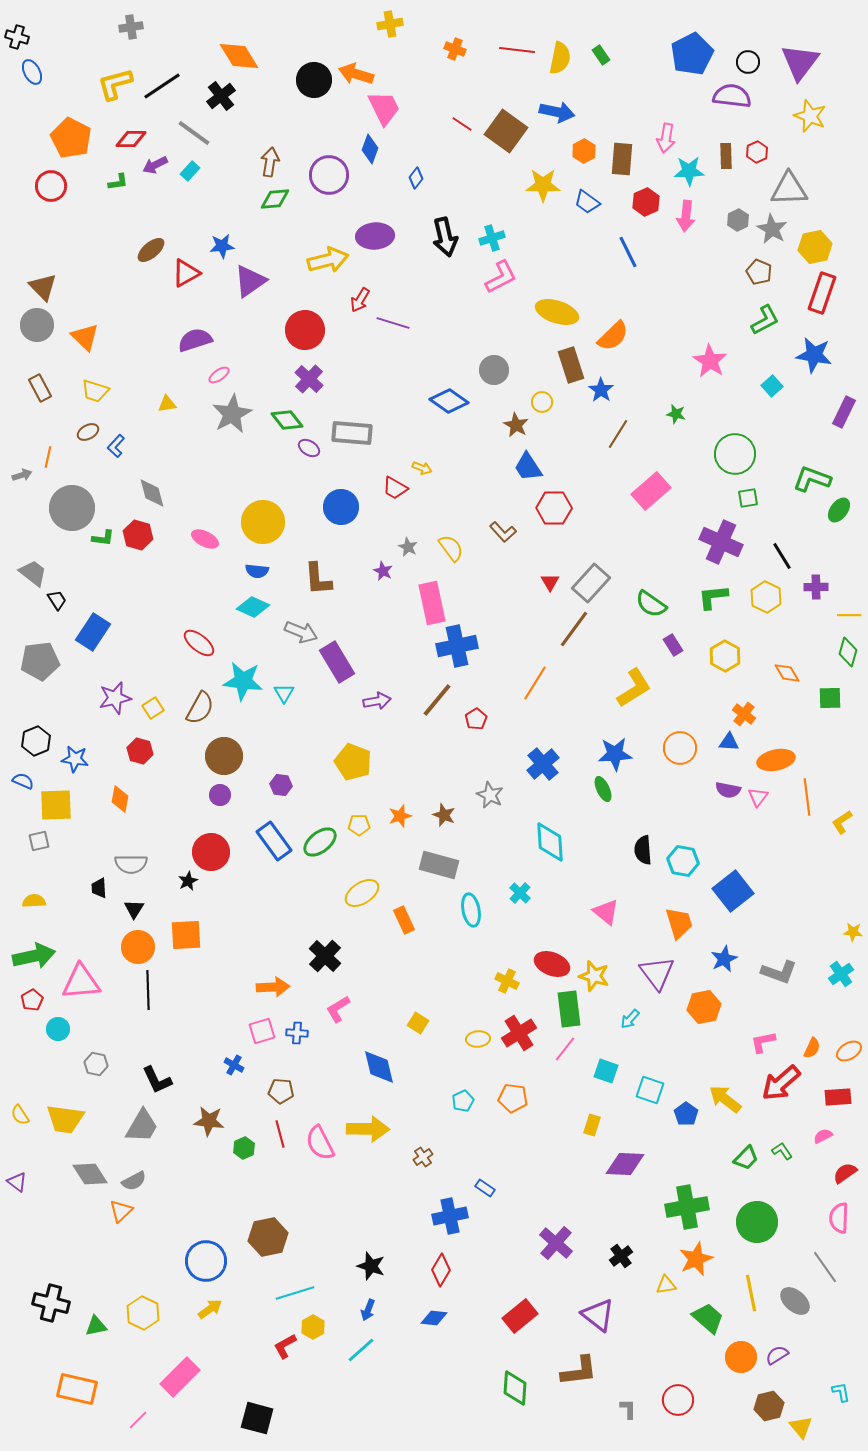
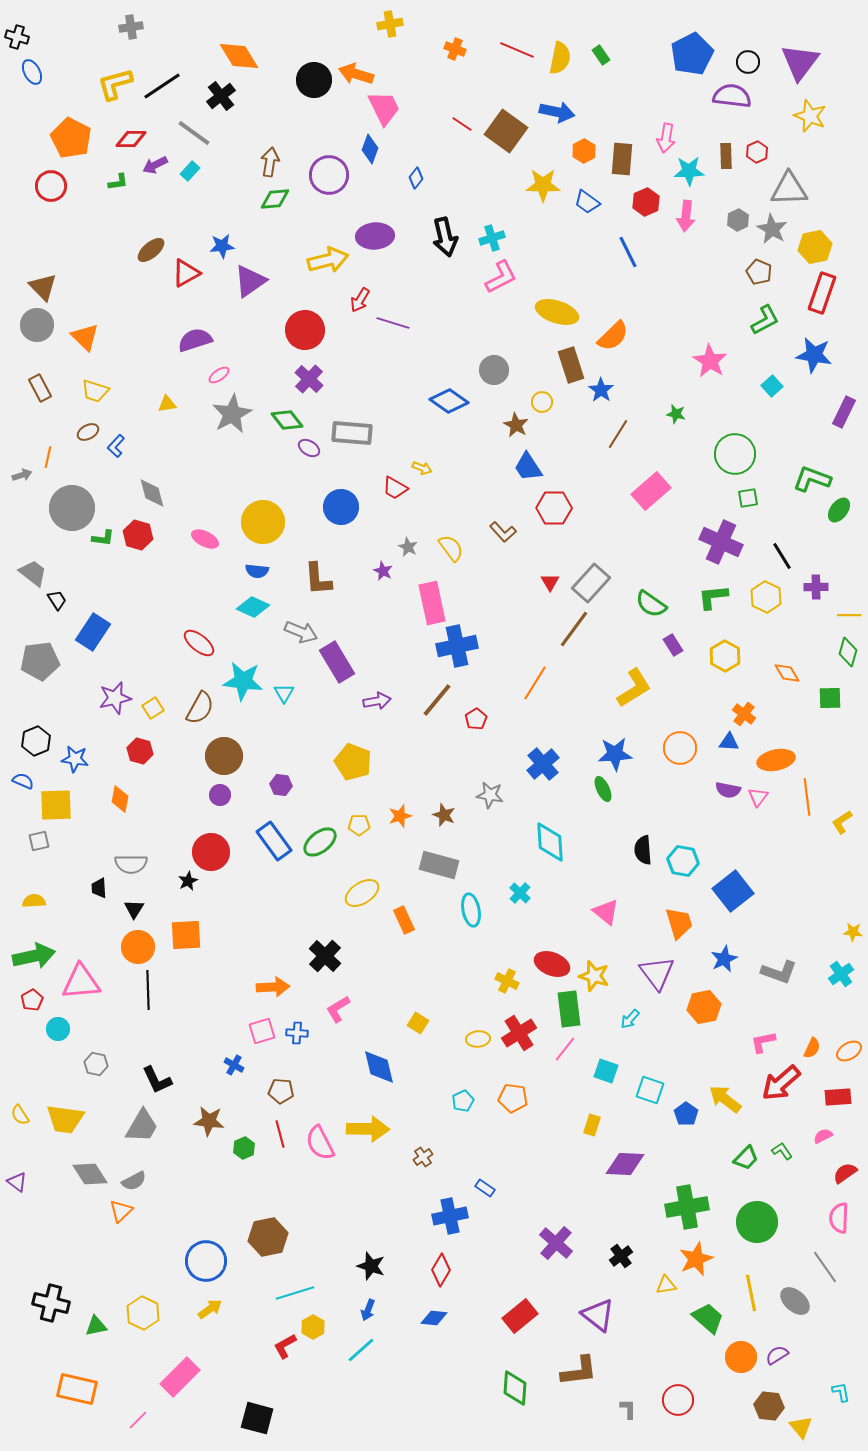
red line at (517, 50): rotated 16 degrees clockwise
gray star at (490, 795): rotated 16 degrees counterclockwise
brown hexagon at (769, 1406): rotated 20 degrees clockwise
